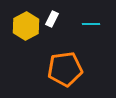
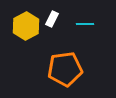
cyan line: moved 6 px left
